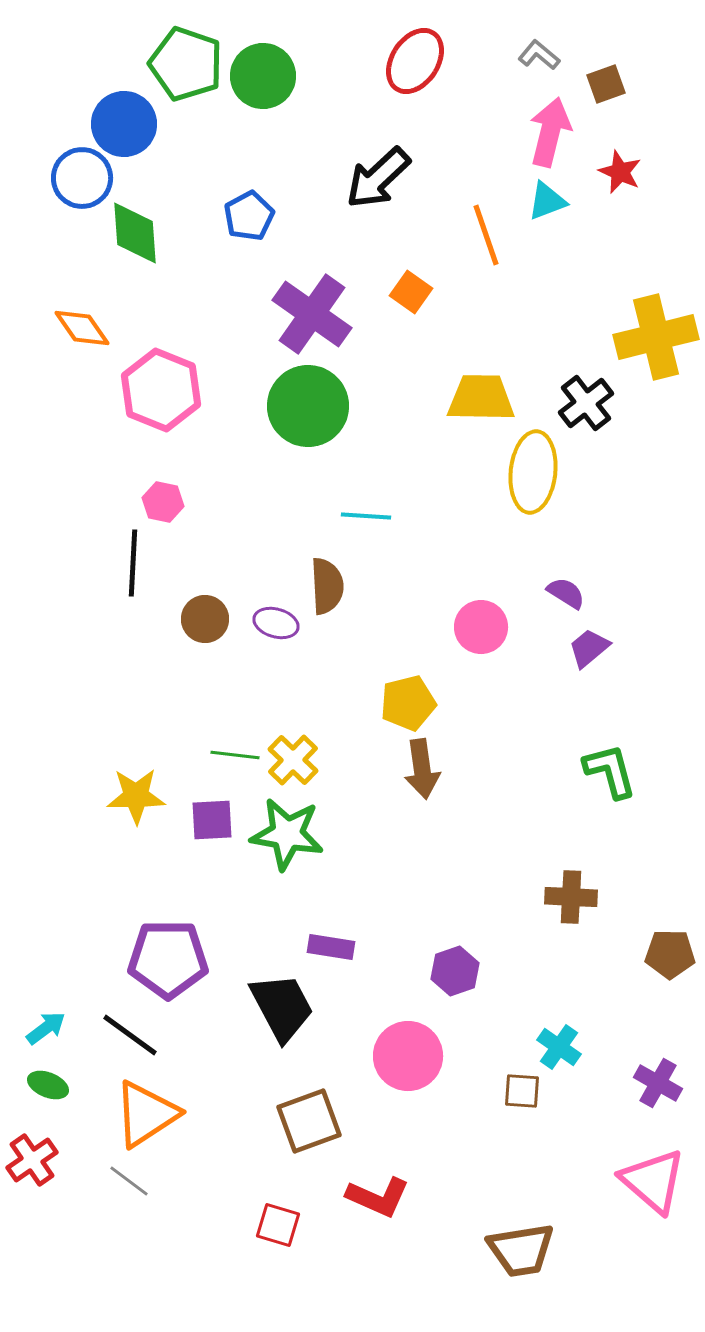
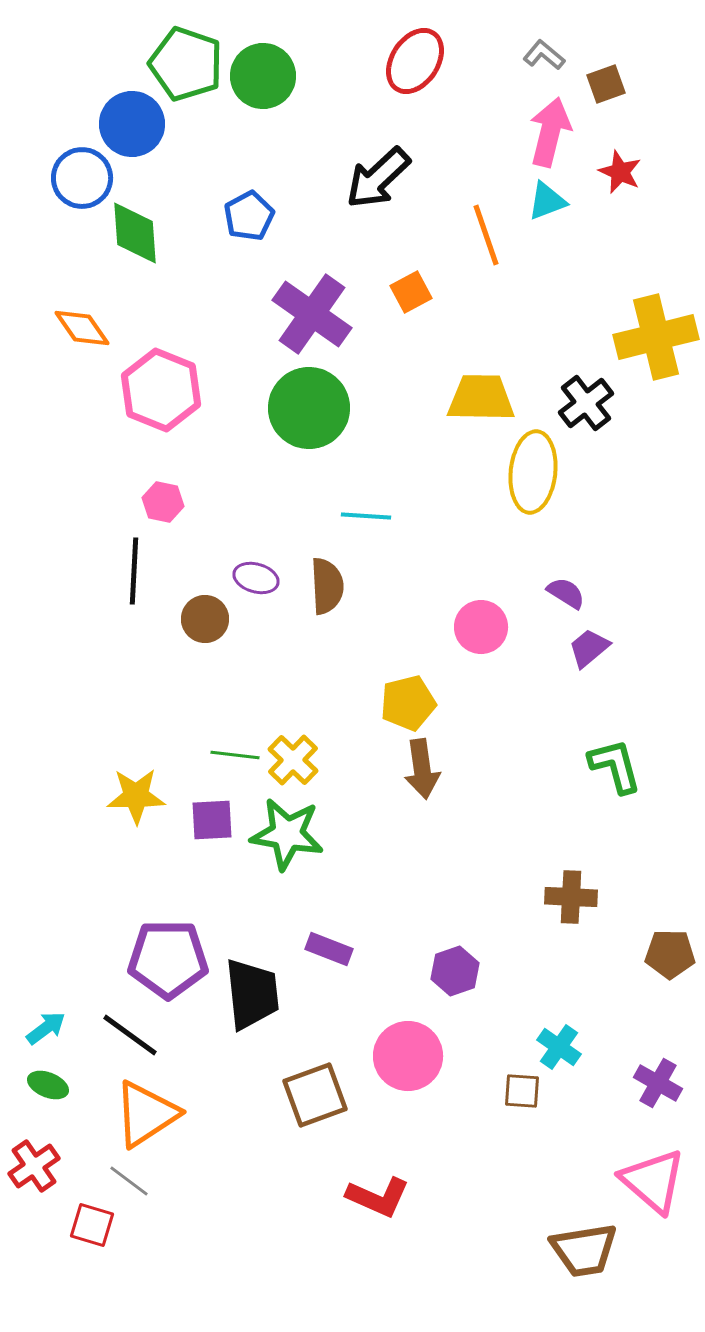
gray L-shape at (539, 55): moved 5 px right
blue circle at (124, 124): moved 8 px right
orange square at (411, 292): rotated 27 degrees clockwise
green circle at (308, 406): moved 1 px right, 2 px down
black line at (133, 563): moved 1 px right, 8 px down
purple ellipse at (276, 623): moved 20 px left, 45 px up
green L-shape at (610, 771): moved 5 px right, 5 px up
purple rectangle at (331, 947): moved 2 px left, 2 px down; rotated 12 degrees clockwise
black trapezoid at (282, 1007): moved 30 px left, 13 px up; rotated 22 degrees clockwise
brown square at (309, 1121): moved 6 px right, 26 px up
red cross at (32, 1160): moved 2 px right, 6 px down
red square at (278, 1225): moved 186 px left
brown trapezoid at (521, 1250): moved 63 px right
